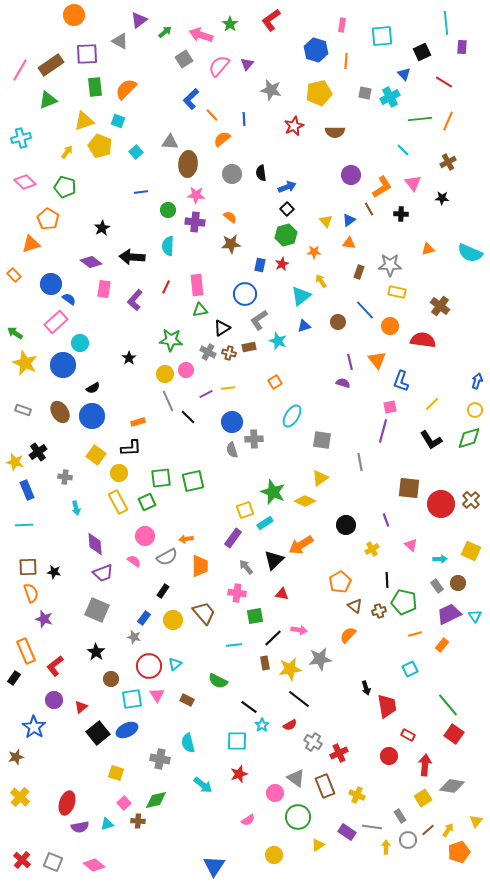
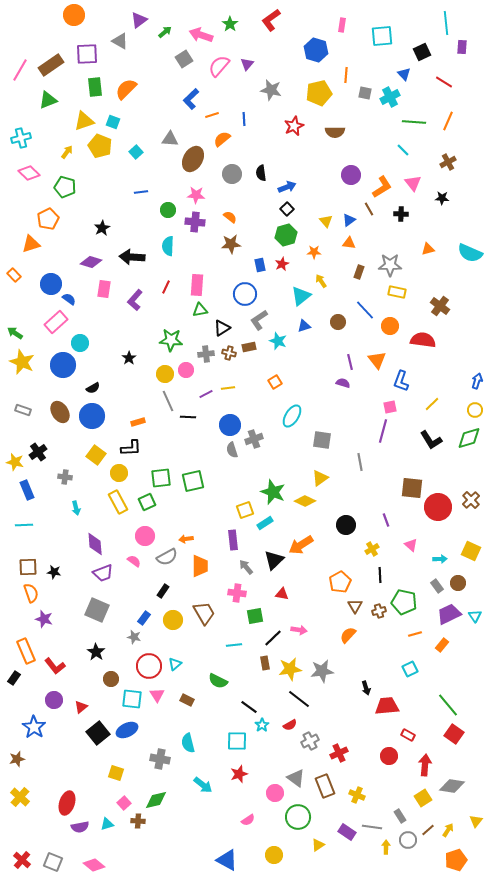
orange line at (346, 61): moved 14 px down
orange line at (212, 115): rotated 64 degrees counterclockwise
green line at (420, 119): moved 6 px left, 3 px down; rotated 10 degrees clockwise
cyan square at (118, 121): moved 5 px left, 1 px down
gray triangle at (170, 142): moved 3 px up
brown ellipse at (188, 164): moved 5 px right, 5 px up; rotated 25 degrees clockwise
pink diamond at (25, 182): moved 4 px right, 9 px up
orange pentagon at (48, 219): rotated 15 degrees clockwise
purple diamond at (91, 262): rotated 20 degrees counterclockwise
blue rectangle at (260, 265): rotated 24 degrees counterclockwise
pink rectangle at (197, 285): rotated 10 degrees clockwise
gray cross at (208, 352): moved 2 px left, 2 px down; rotated 35 degrees counterclockwise
yellow star at (25, 363): moved 3 px left, 1 px up
black line at (188, 417): rotated 42 degrees counterclockwise
blue circle at (232, 422): moved 2 px left, 3 px down
gray cross at (254, 439): rotated 18 degrees counterclockwise
brown square at (409, 488): moved 3 px right
red circle at (441, 504): moved 3 px left, 3 px down
purple rectangle at (233, 538): moved 2 px down; rotated 42 degrees counterclockwise
black line at (387, 580): moved 7 px left, 5 px up
brown triangle at (355, 606): rotated 21 degrees clockwise
brown trapezoid at (204, 613): rotated 10 degrees clockwise
gray star at (320, 659): moved 2 px right, 12 px down
red L-shape at (55, 666): rotated 90 degrees counterclockwise
cyan square at (132, 699): rotated 15 degrees clockwise
red trapezoid at (387, 706): rotated 85 degrees counterclockwise
gray cross at (313, 742): moved 3 px left, 1 px up; rotated 30 degrees clockwise
brown star at (16, 757): moved 1 px right, 2 px down
orange pentagon at (459, 852): moved 3 px left, 8 px down
blue triangle at (214, 866): moved 13 px right, 6 px up; rotated 35 degrees counterclockwise
